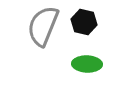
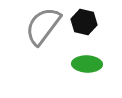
gray semicircle: rotated 15 degrees clockwise
